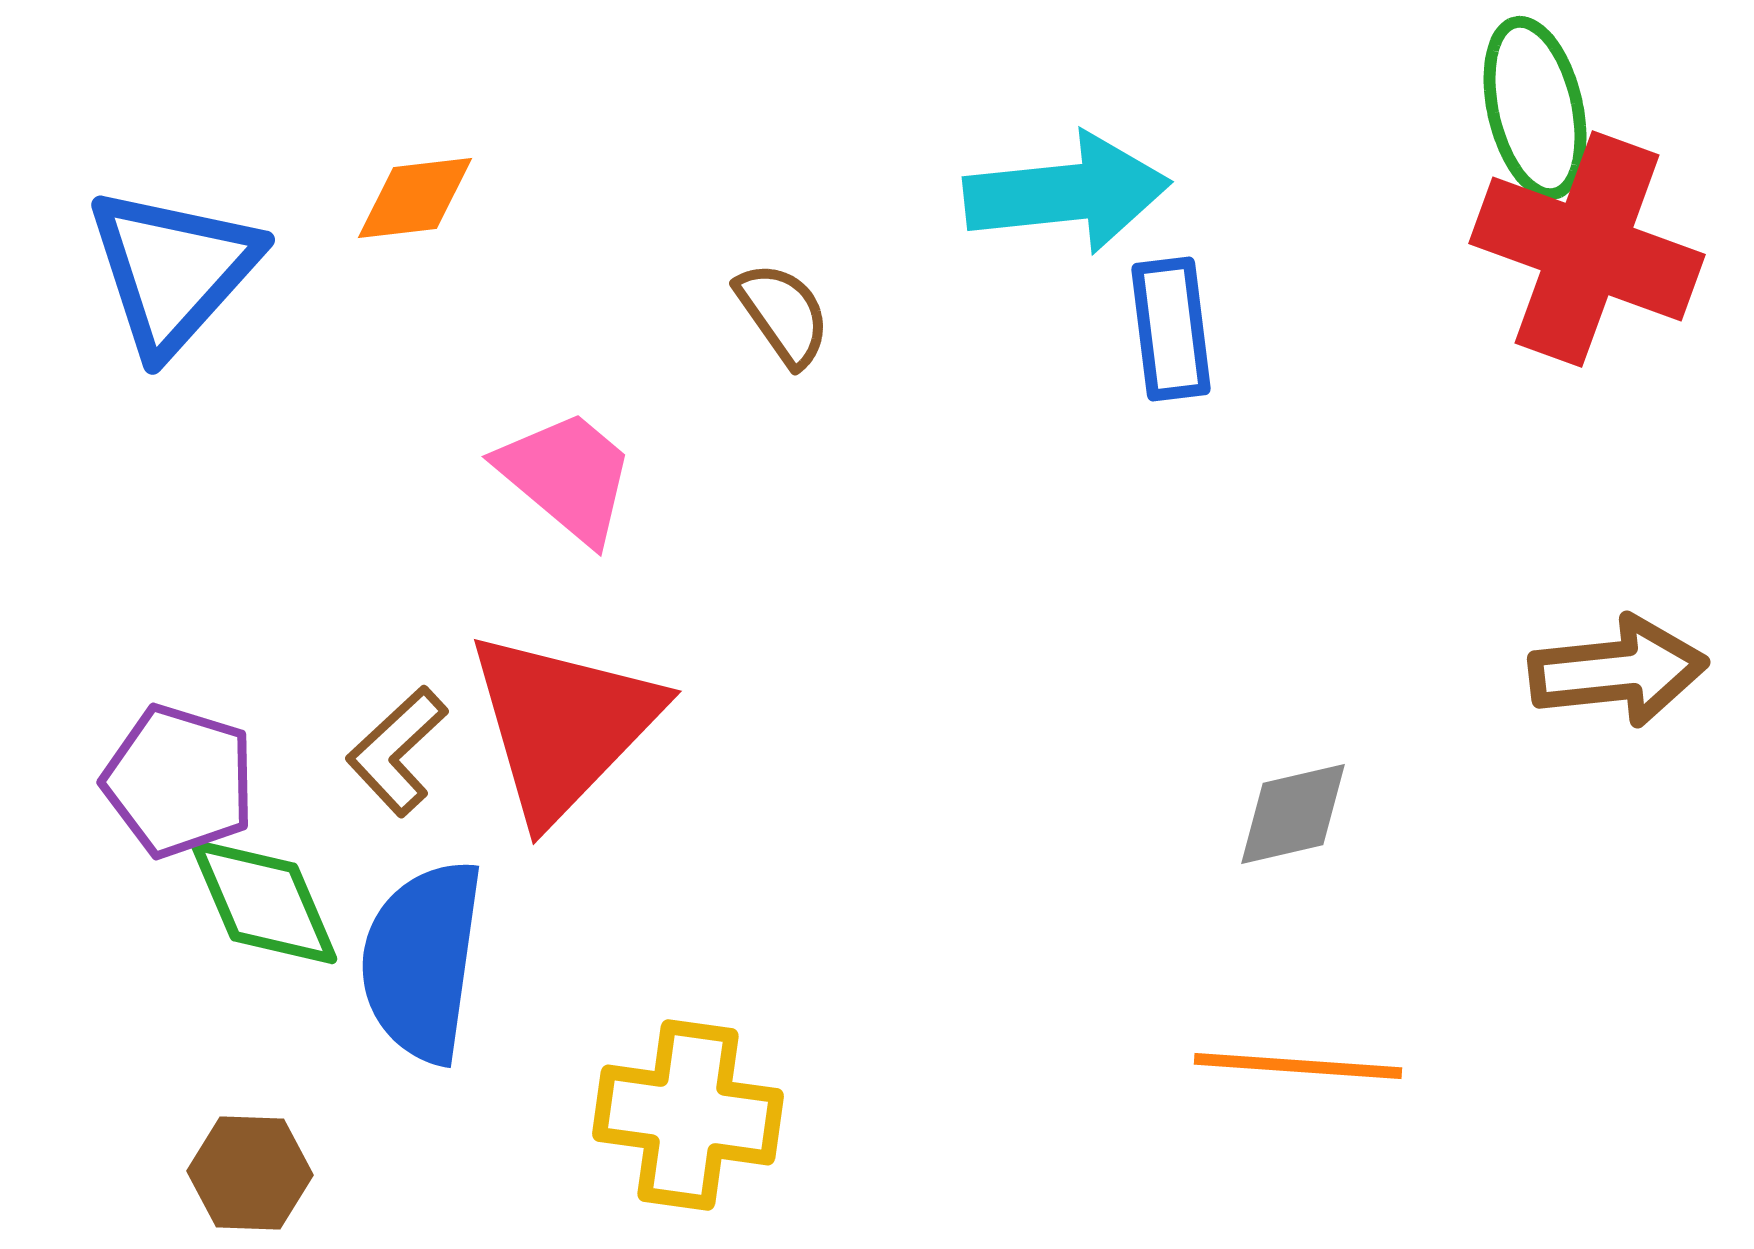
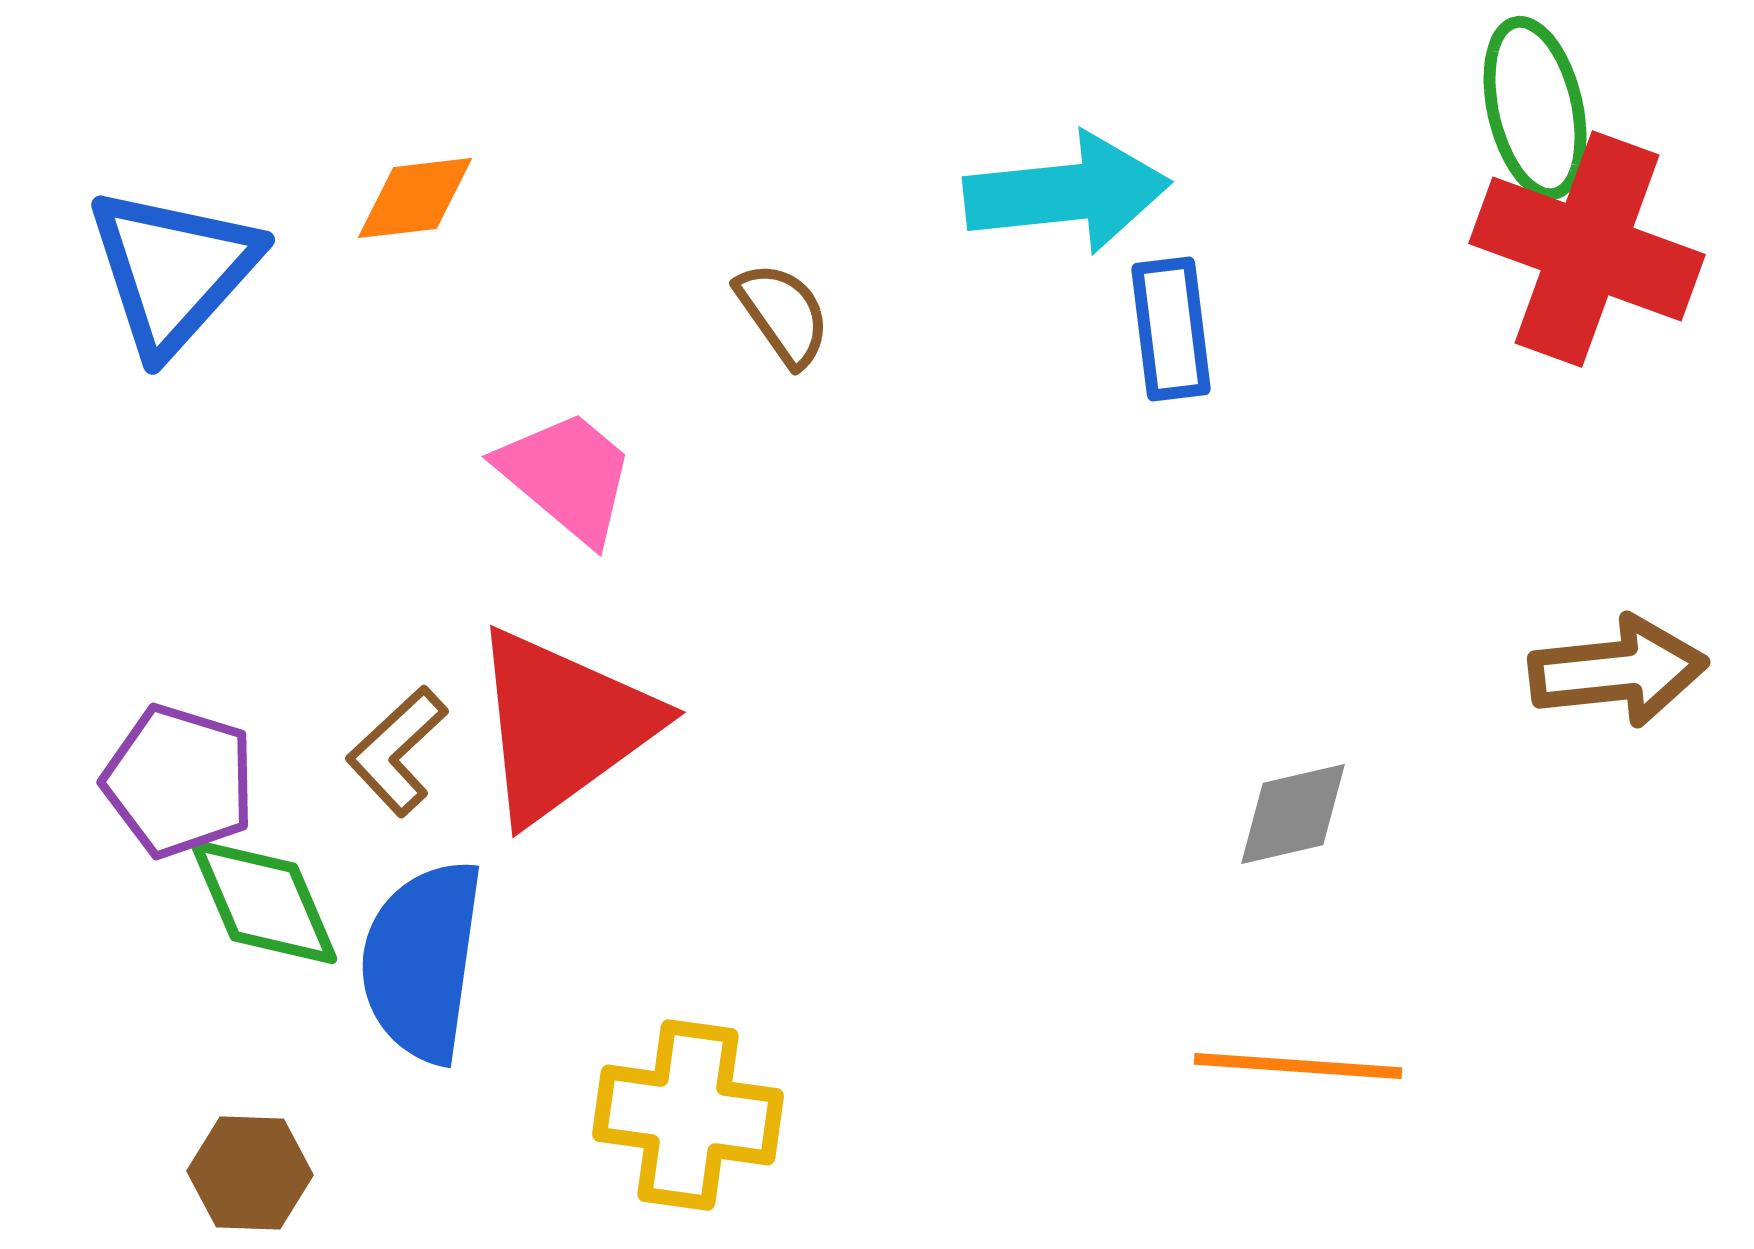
red triangle: rotated 10 degrees clockwise
